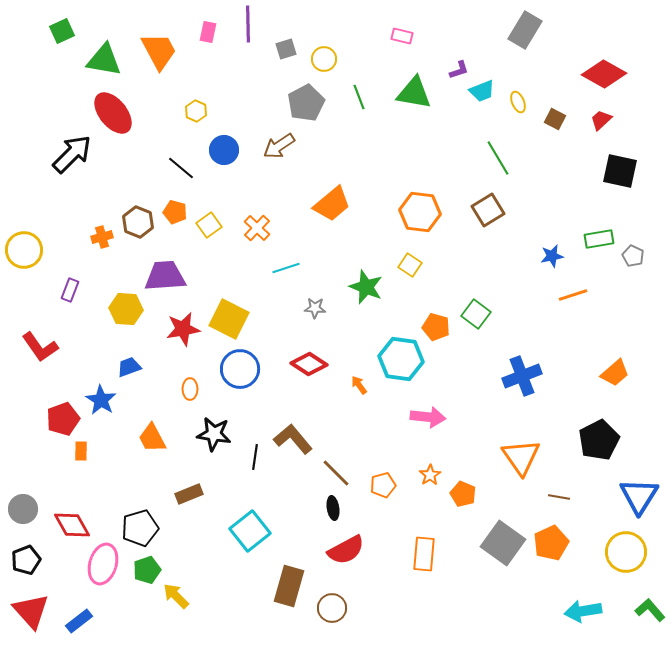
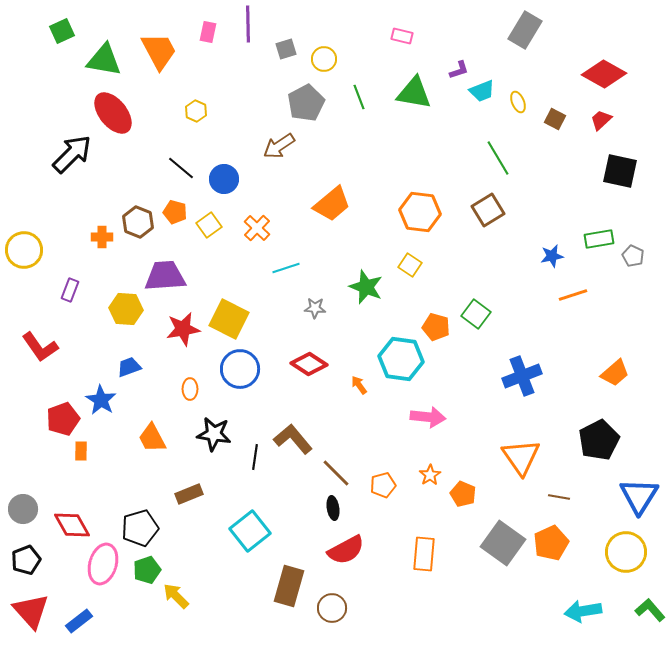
blue circle at (224, 150): moved 29 px down
orange cross at (102, 237): rotated 15 degrees clockwise
